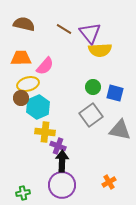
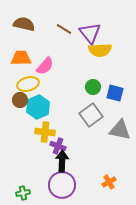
brown circle: moved 1 px left, 2 px down
